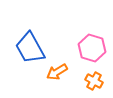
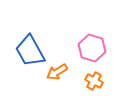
blue trapezoid: moved 3 px down
